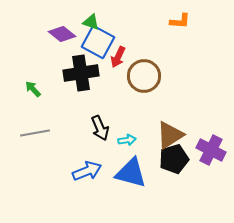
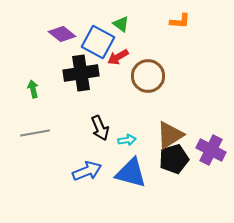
green triangle: moved 30 px right, 2 px down; rotated 18 degrees clockwise
red arrow: rotated 35 degrees clockwise
brown circle: moved 4 px right
green arrow: rotated 30 degrees clockwise
